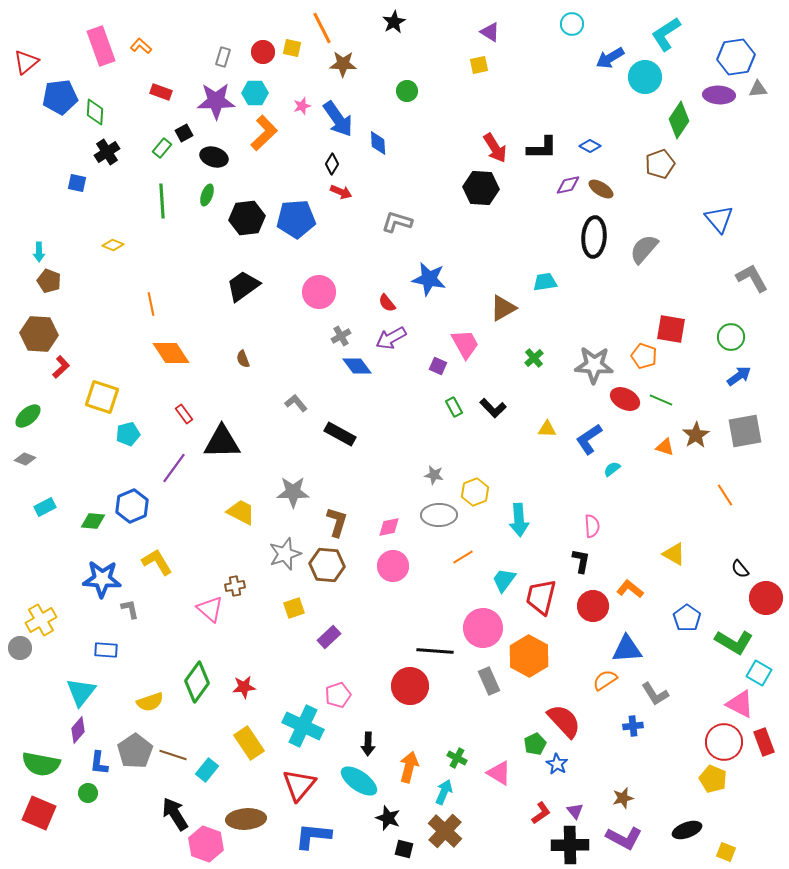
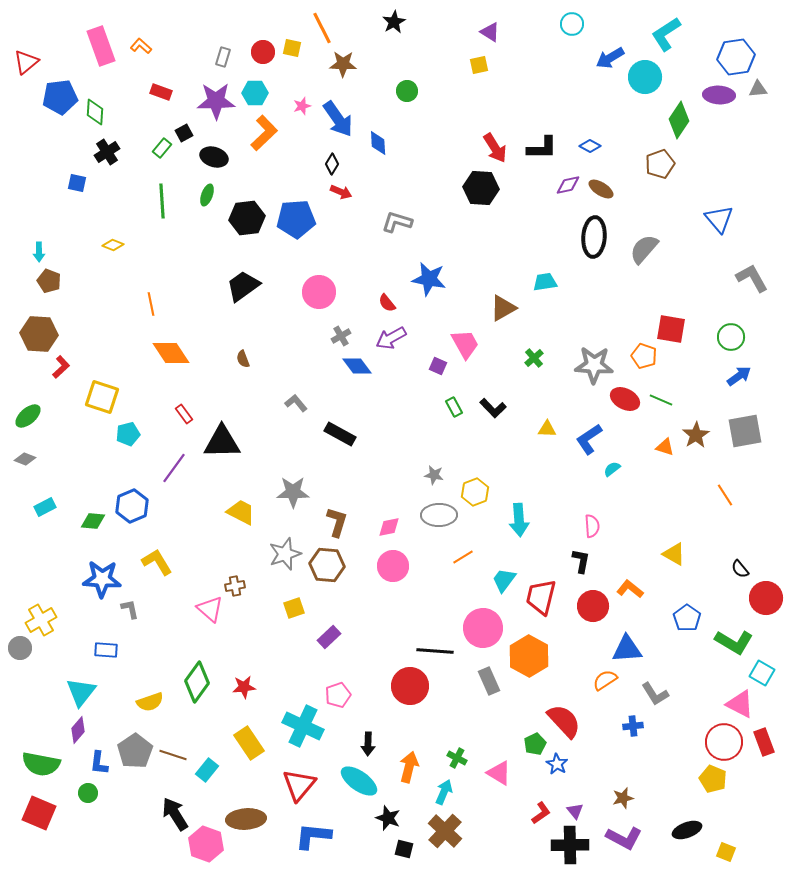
cyan square at (759, 673): moved 3 px right
